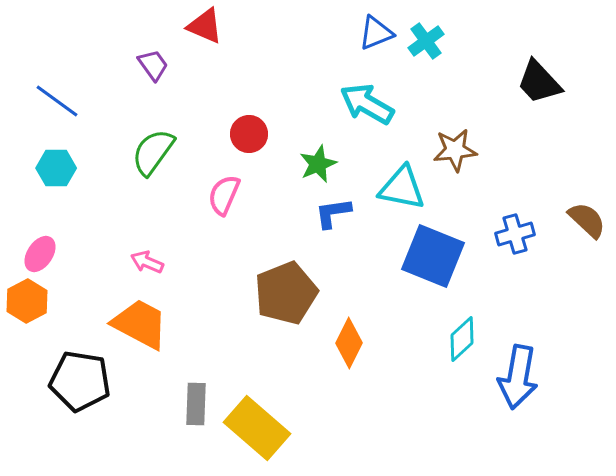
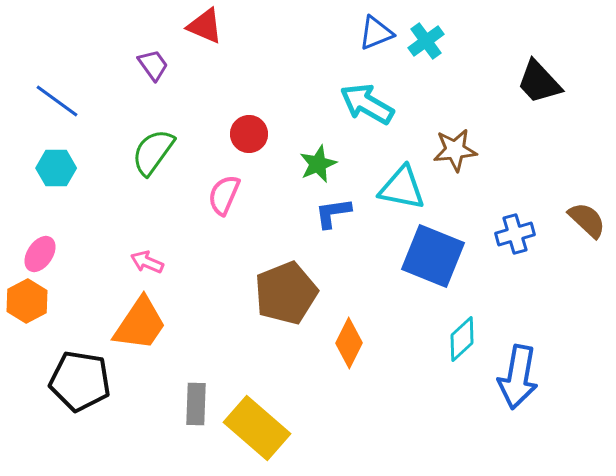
orange trapezoid: rotated 96 degrees clockwise
